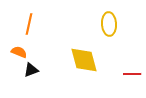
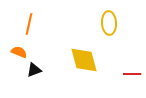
yellow ellipse: moved 1 px up
black triangle: moved 3 px right
